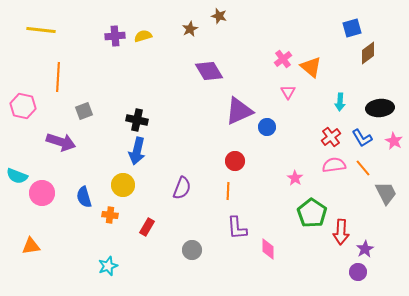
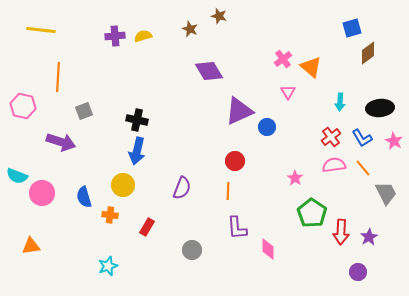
brown star at (190, 29): rotated 21 degrees counterclockwise
purple star at (365, 249): moved 4 px right, 12 px up
